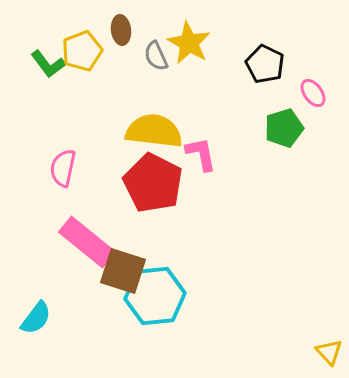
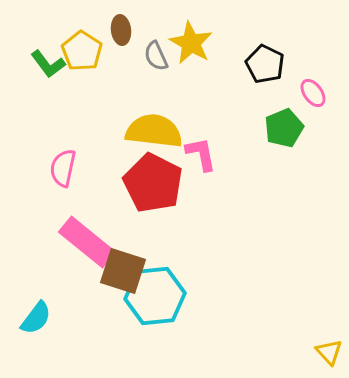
yellow star: moved 2 px right
yellow pentagon: rotated 18 degrees counterclockwise
green pentagon: rotated 6 degrees counterclockwise
